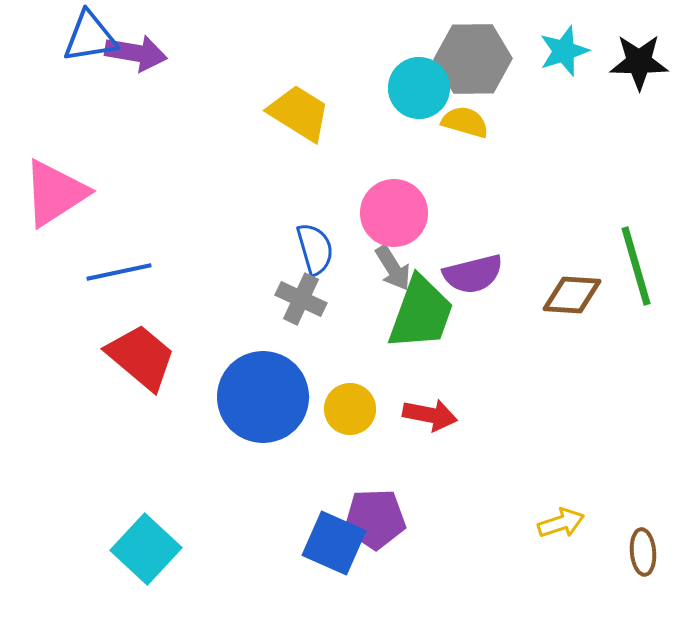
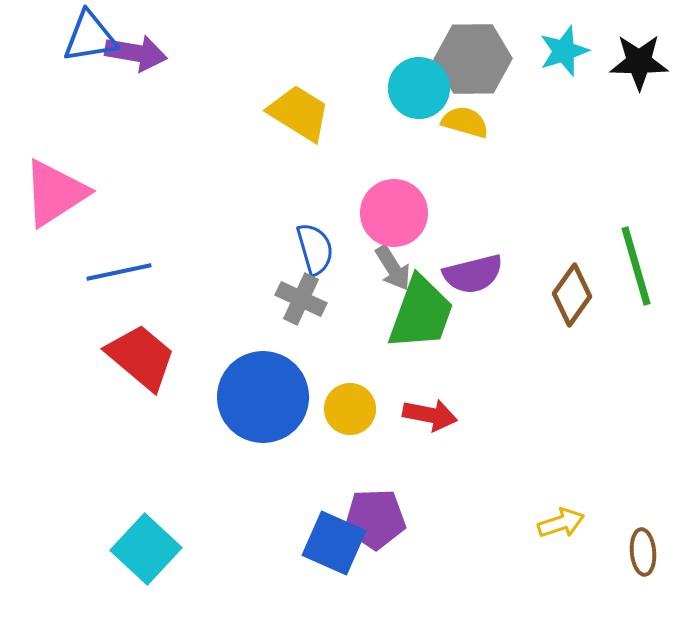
brown diamond: rotated 58 degrees counterclockwise
